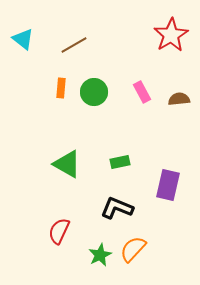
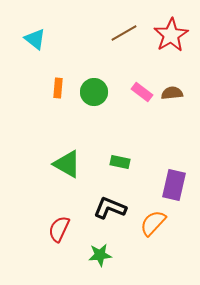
cyan triangle: moved 12 px right
brown line: moved 50 px right, 12 px up
orange rectangle: moved 3 px left
pink rectangle: rotated 25 degrees counterclockwise
brown semicircle: moved 7 px left, 6 px up
green rectangle: rotated 24 degrees clockwise
purple rectangle: moved 6 px right
black L-shape: moved 7 px left
red semicircle: moved 2 px up
orange semicircle: moved 20 px right, 26 px up
green star: rotated 20 degrees clockwise
